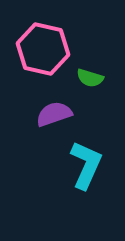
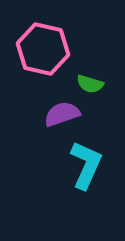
green semicircle: moved 6 px down
purple semicircle: moved 8 px right
